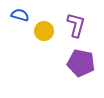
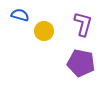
purple L-shape: moved 7 px right, 1 px up
